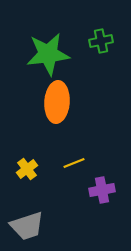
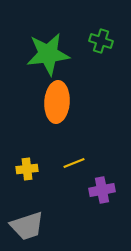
green cross: rotated 30 degrees clockwise
yellow cross: rotated 30 degrees clockwise
